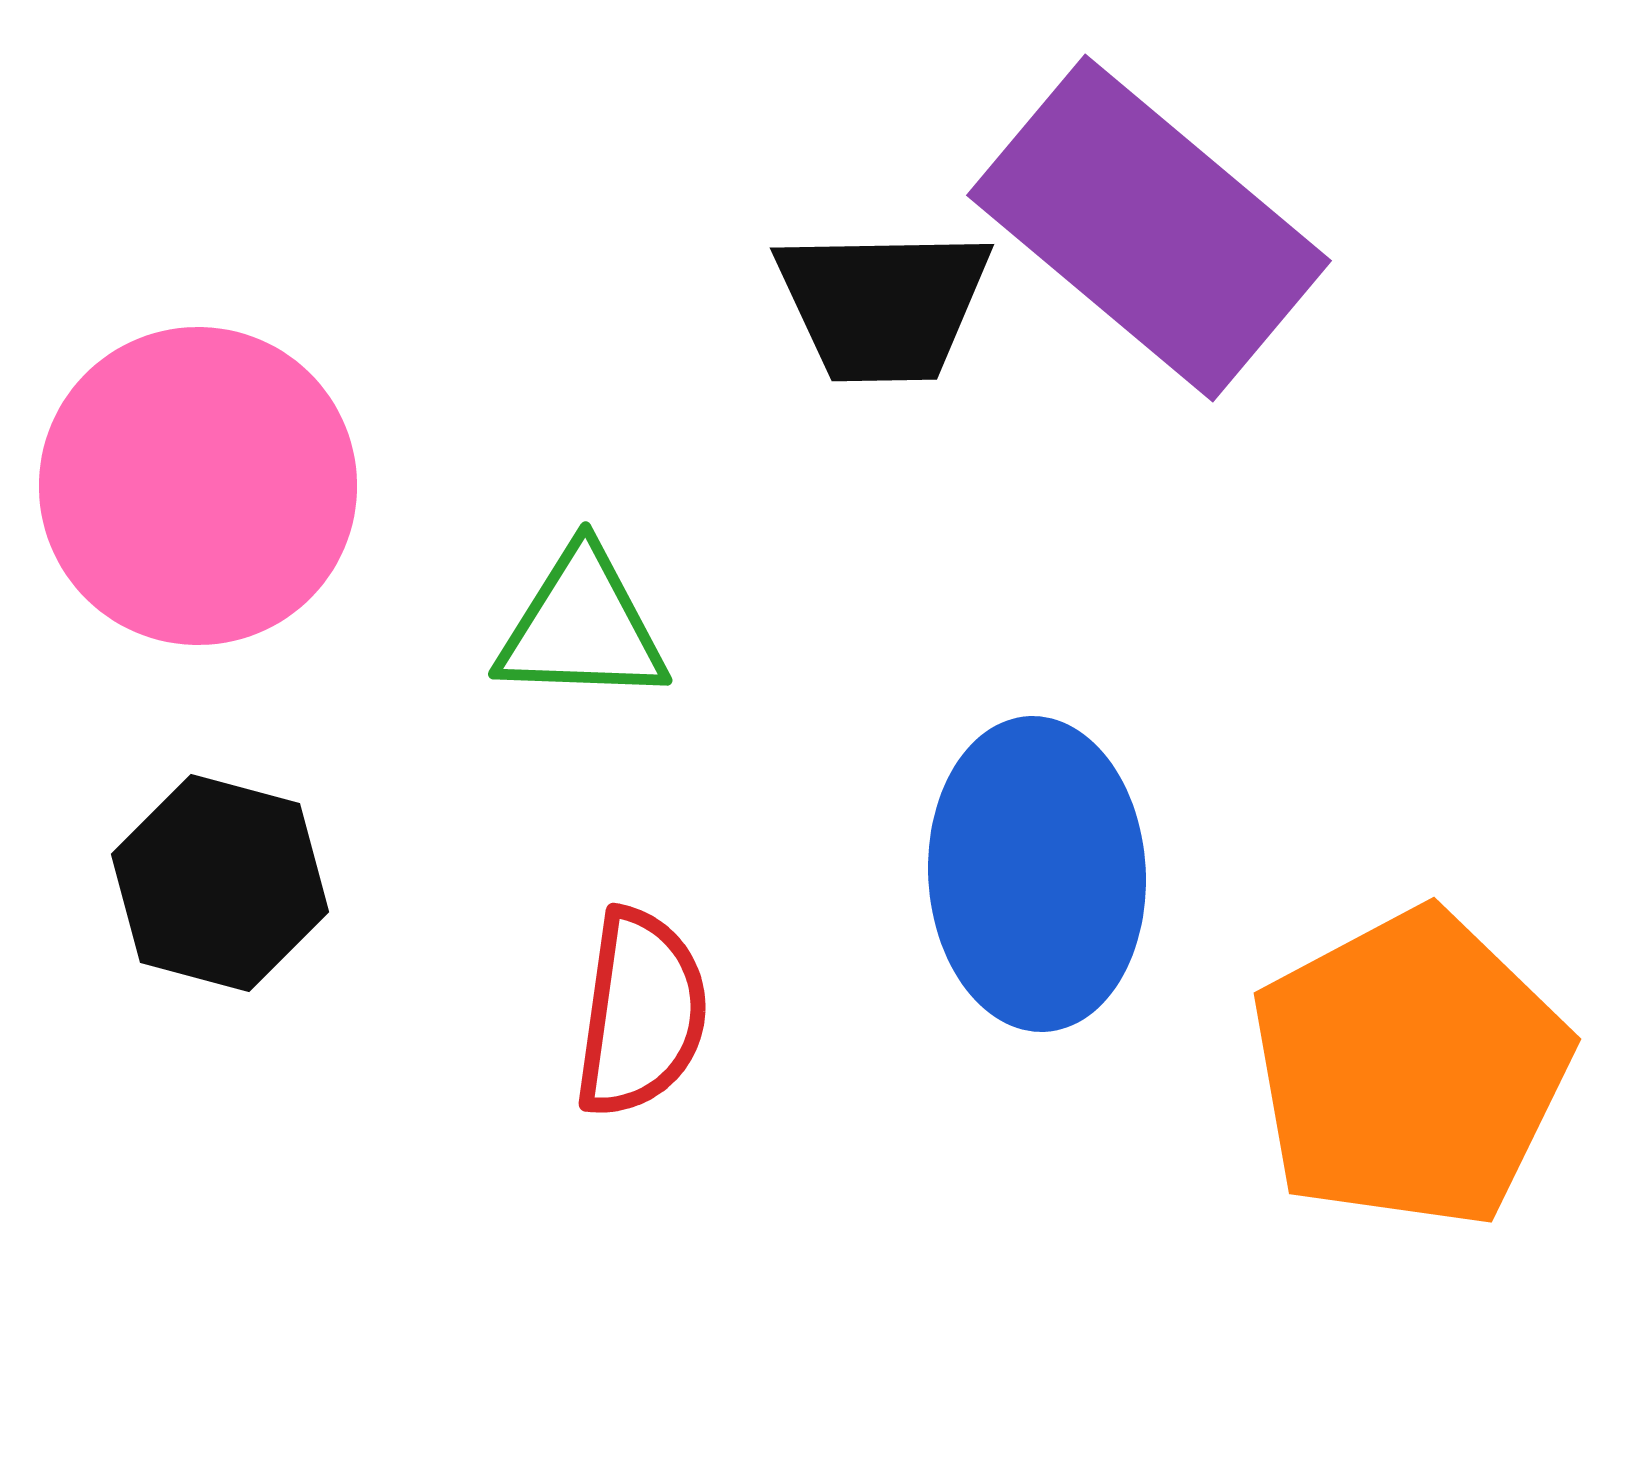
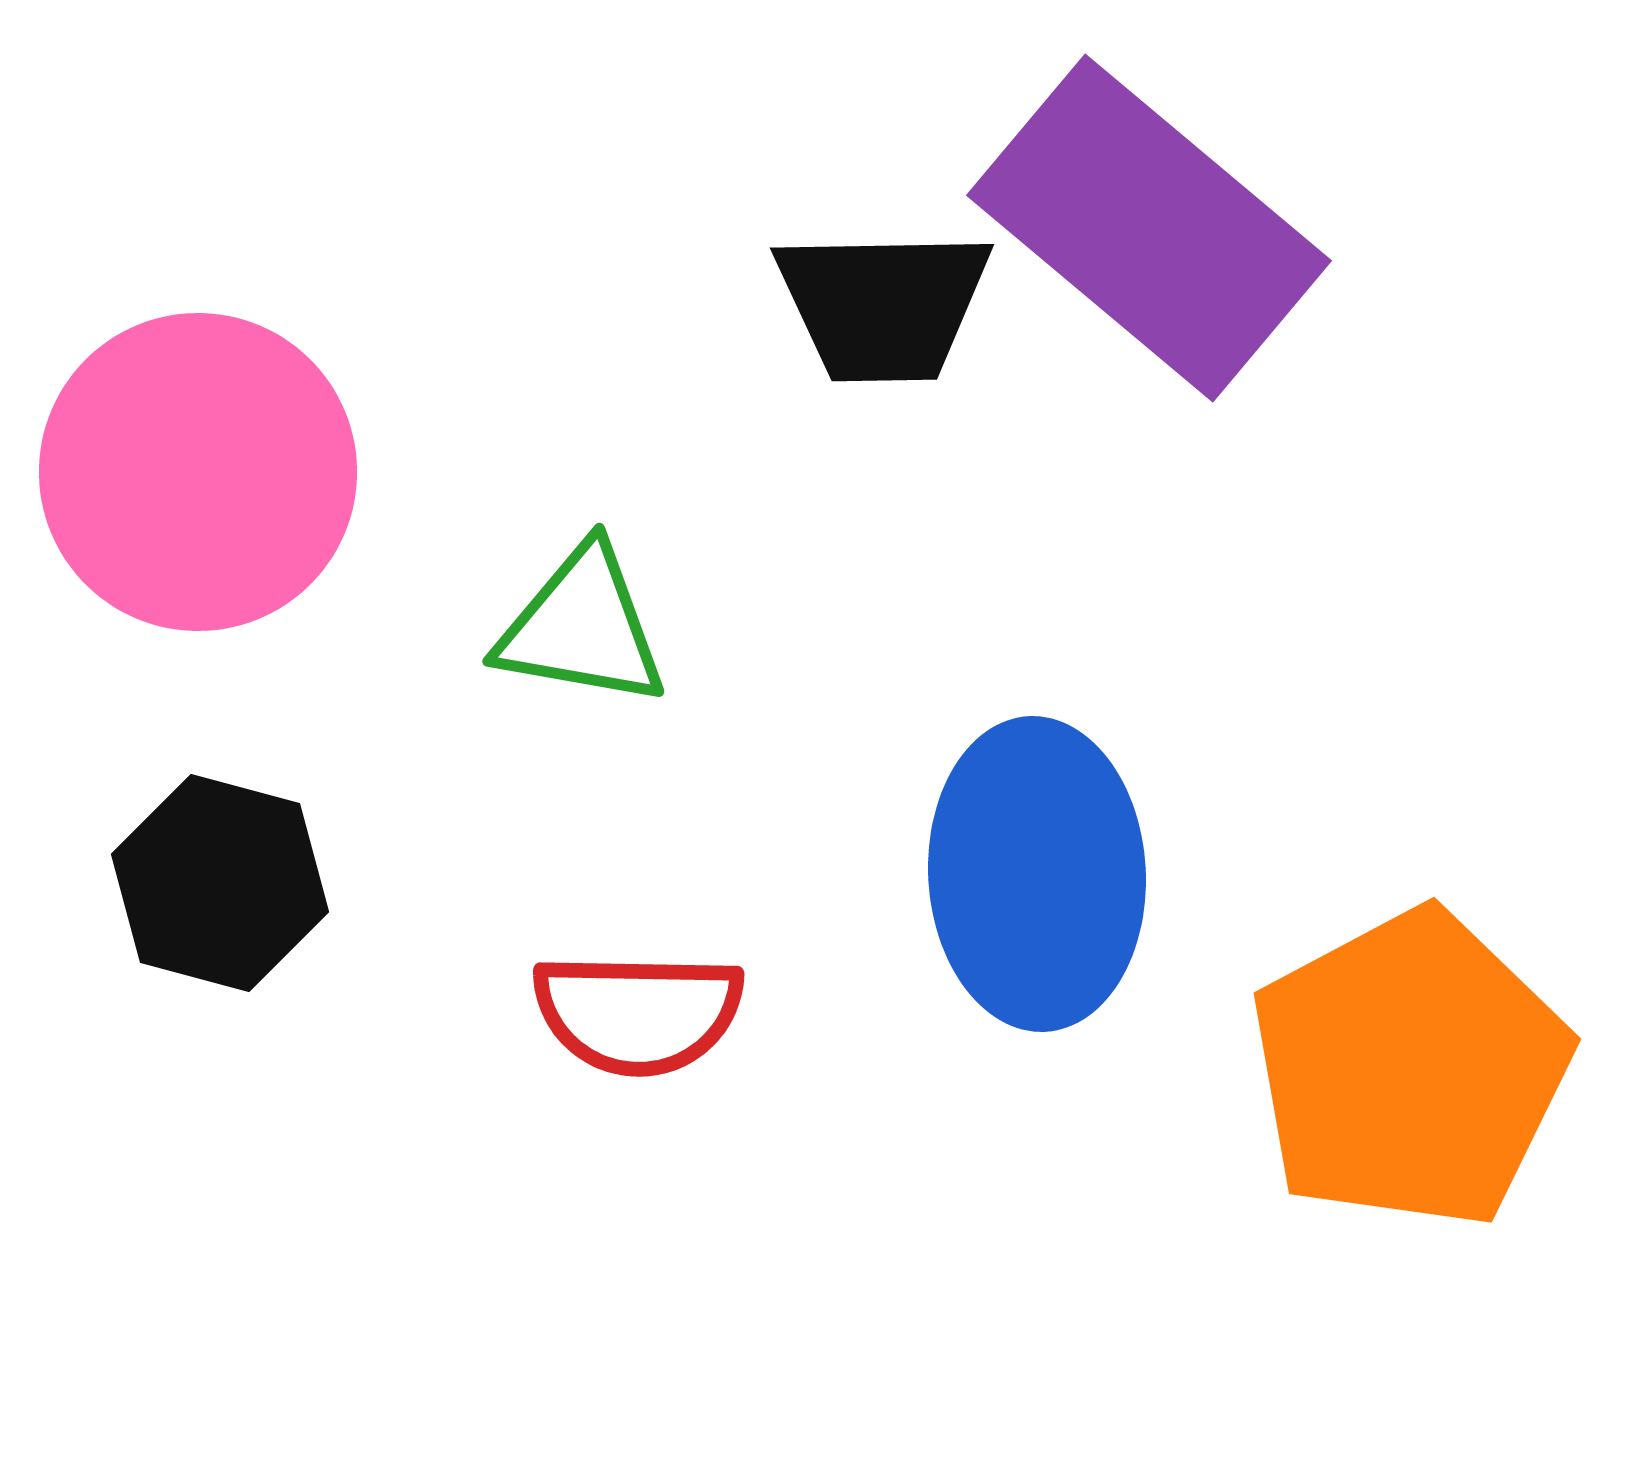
pink circle: moved 14 px up
green triangle: rotated 8 degrees clockwise
red semicircle: moved 3 px left; rotated 83 degrees clockwise
